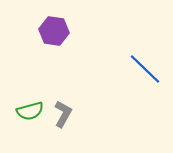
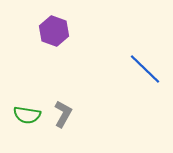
purple hexagon: rotated 12 degrees clockwise
green semicircle: moved 3 px left, 4 px down; rotated 24 degrees clockwise
